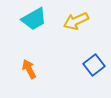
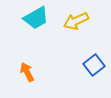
cyan trapezoid: moved 2 px right, 1 px up
orange arrow: moved 2 px left, 3 px down
